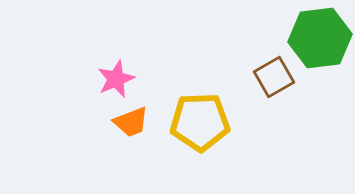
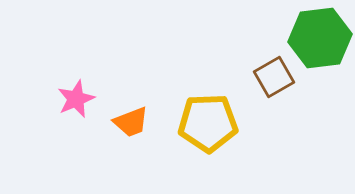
pink star: moved 40 px left, 20 px down
yellow pentagon: moved 8 px right, 1 px down
